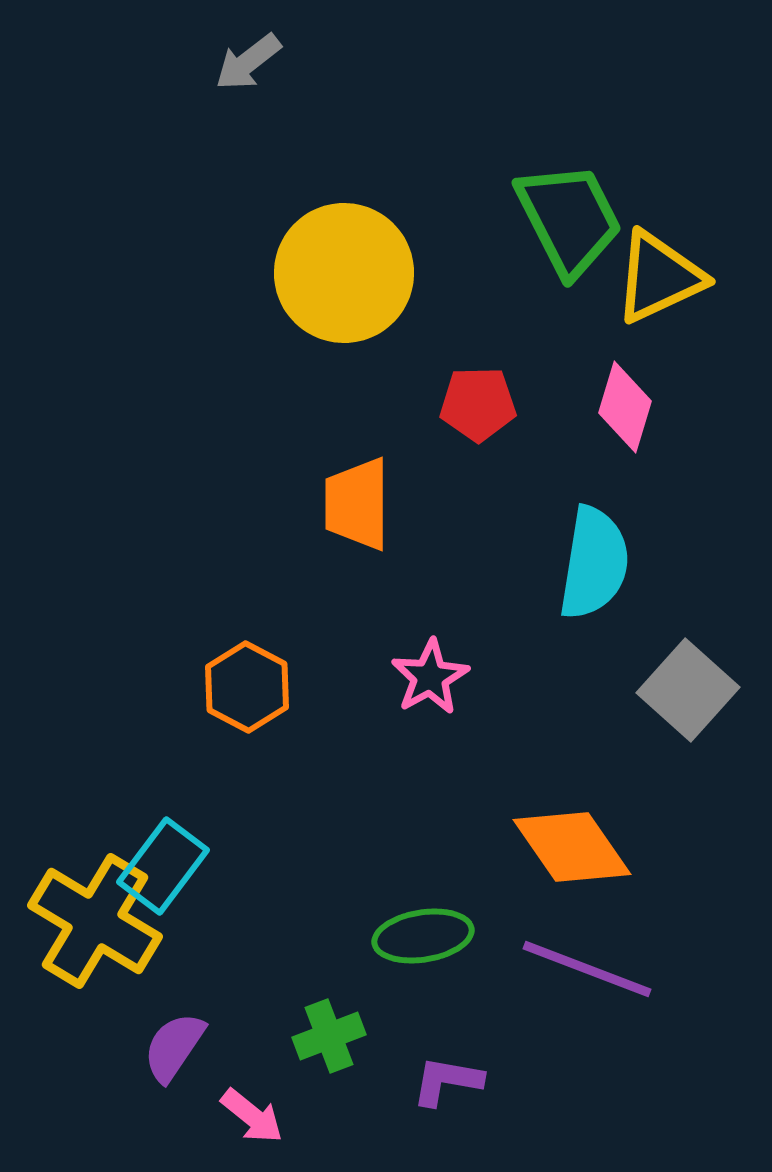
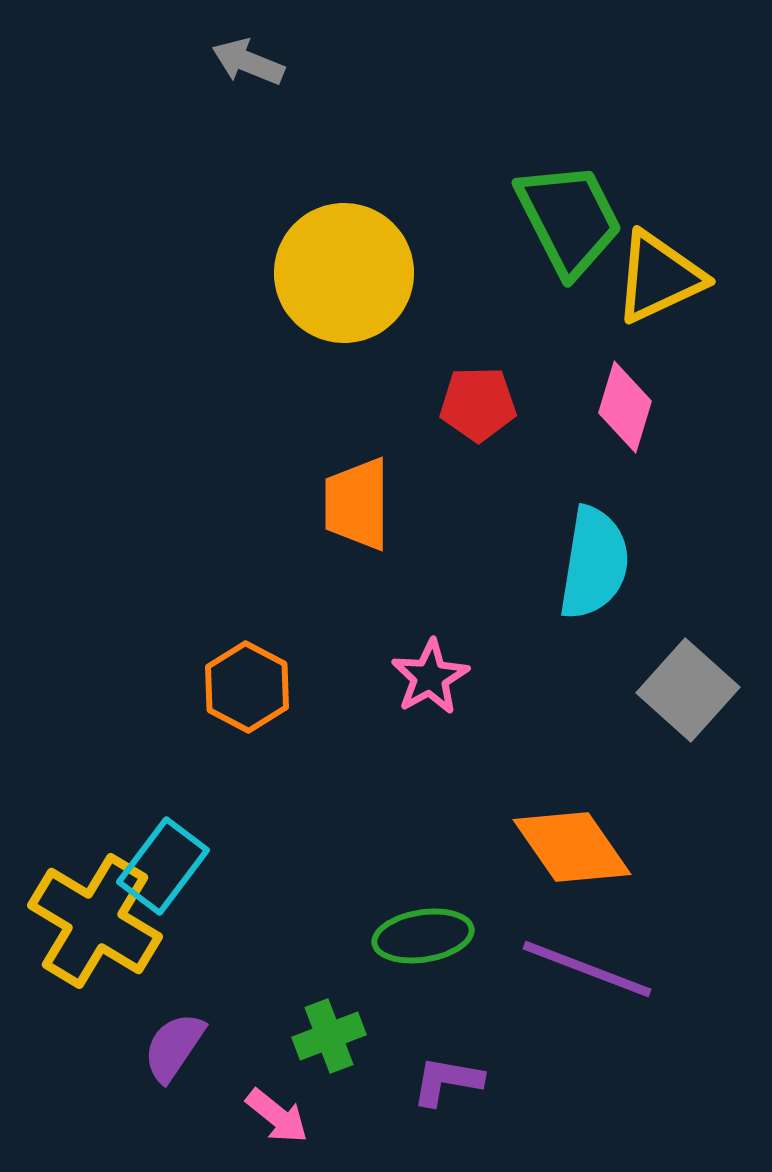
gray arrow: rotated 60 degrees clockwise
pink arrow: moved 25 px right
